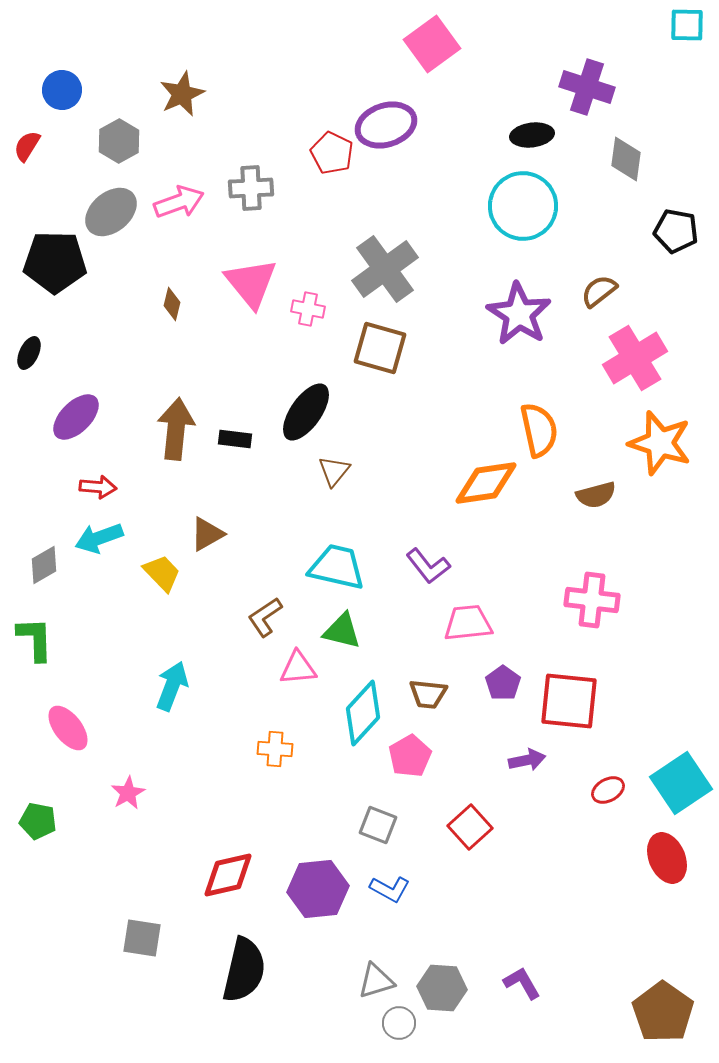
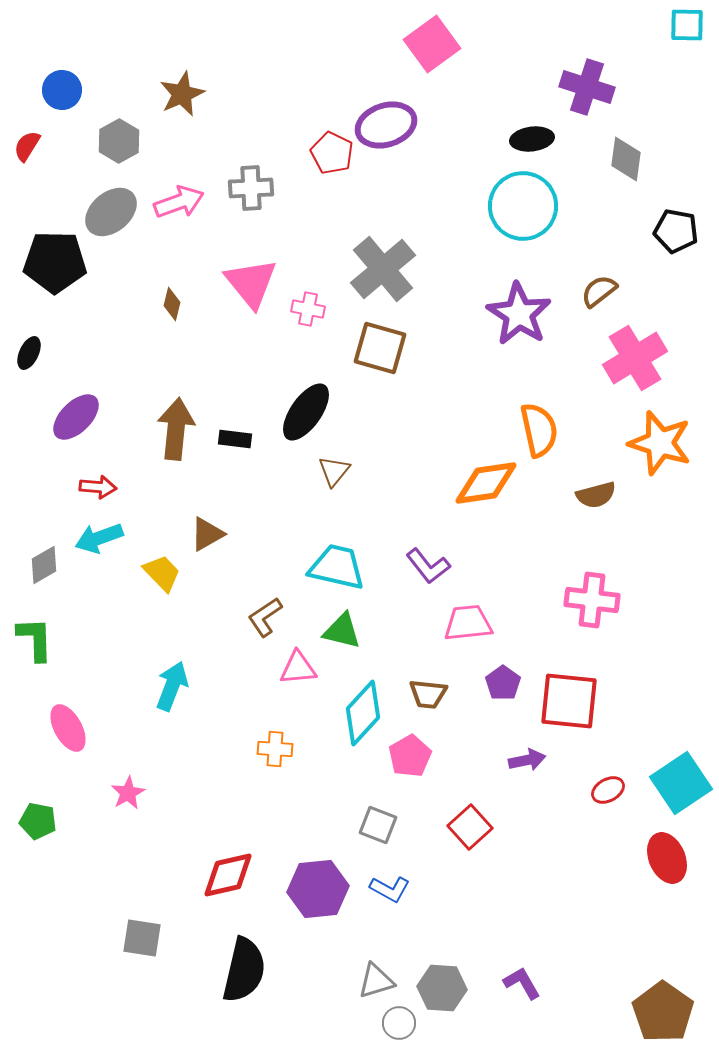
black ellipse at (532, 135): moved 4 px down
gray cross at (385, 269): moved 2 px left; rotated 4 degrees counterclockwise
pink ellipse at (68, 728): rotated 9 degrees clockwise
